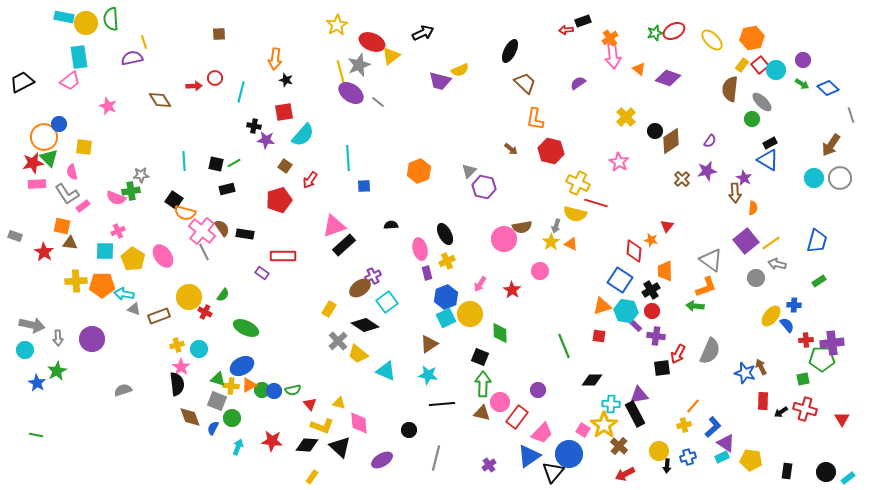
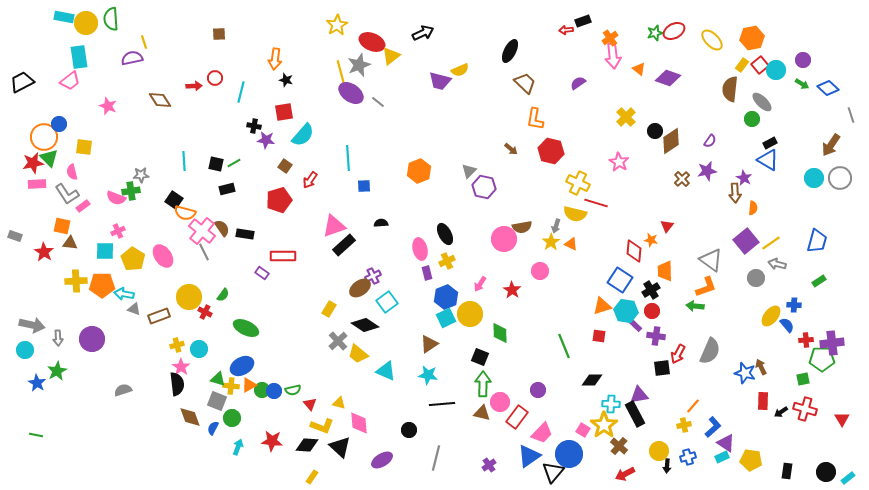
black semicircle at (391, 225): moved 10 px left, 2 px up
